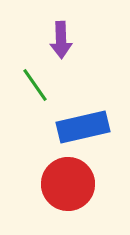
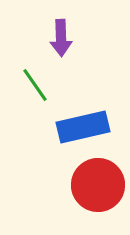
purple arrow: moved 2 px up
red circle: moved 30 px right, 1 px down
